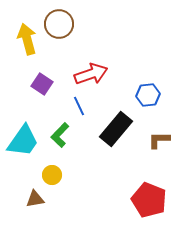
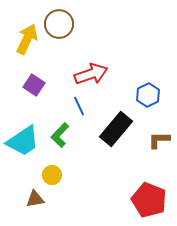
yellow arrow: rotated 40 degrees clockwise
purple square: moved 8 px left, 1 px down
blue hexagon: rotated 20 degrees counterclockwise
cyan trapezoid: rotated 21 degrees clockwise
